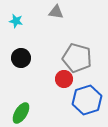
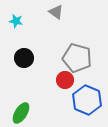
gray triangle: rotated 28 degrees clockwise
black circle: moved 3 px right
red circle: moved 1 px right, 1 px down
blue hexagon: rotated 20 degrees counterclockwise
